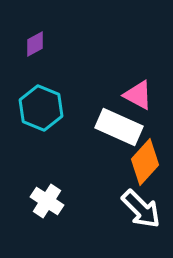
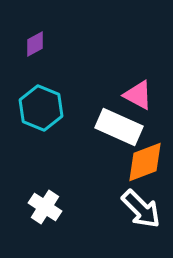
orange diamond: rotated 27 degrees clockwise
white cross: moved 2 px left, 6 px down
